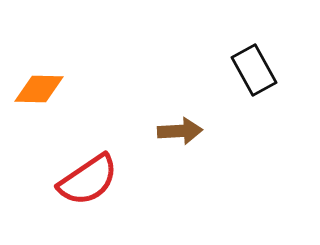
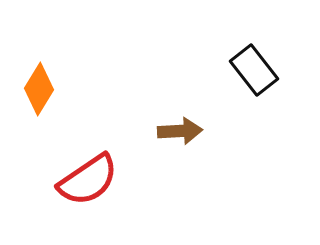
black rectangle: rotated 9 degrees counterclockwise
orange diamond: rotated 60 degrees counterclockwise
